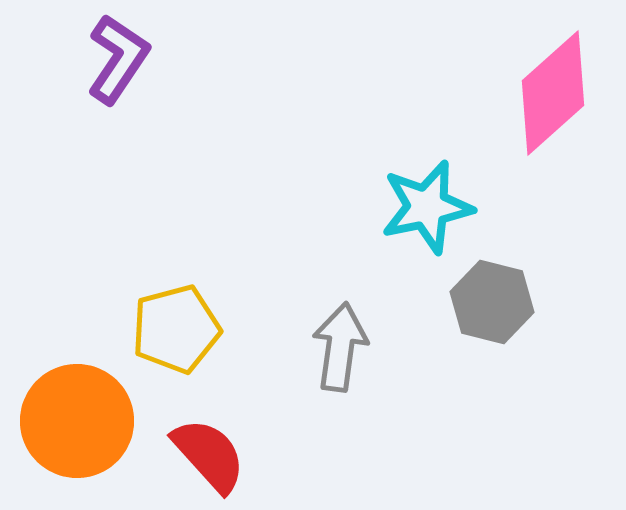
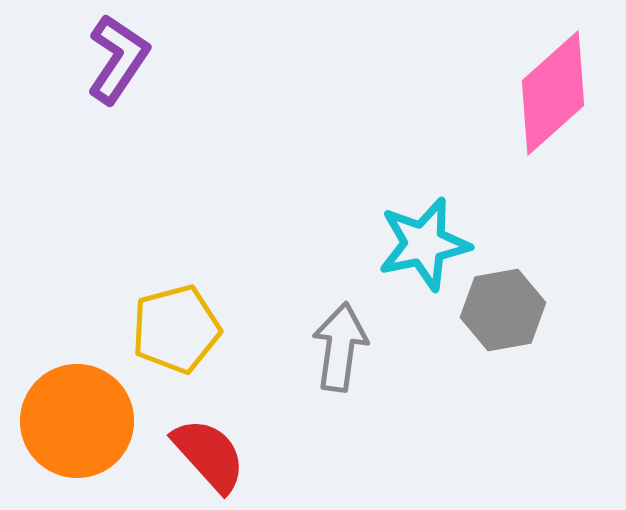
cyan star: moved 3 px left, 37 px down
gray hexagon: moved 11 px right, 8 px down; rotated 24 degrees counterclockwise
